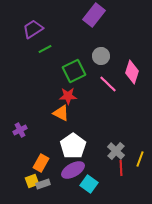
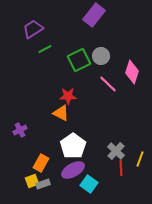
green square: moved 5 px right, 11 px up
